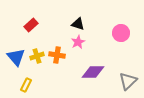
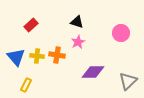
black triangle: moved 1 px left, 2 px up
yellow cross: rotated 24 degrees clockwise
